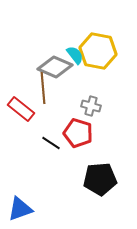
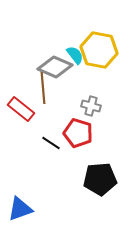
yellow hexagon: moved 1 px right, 1 px up
